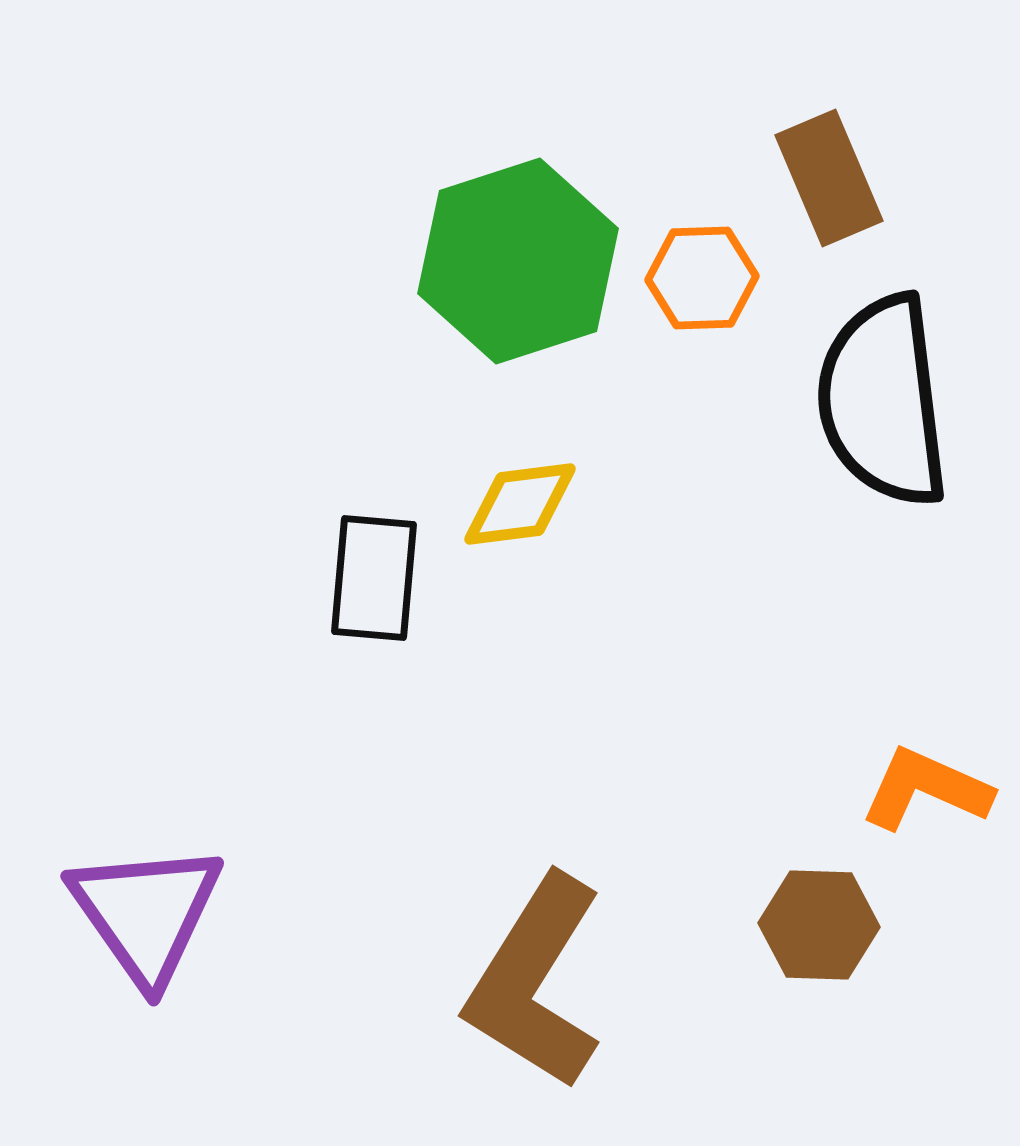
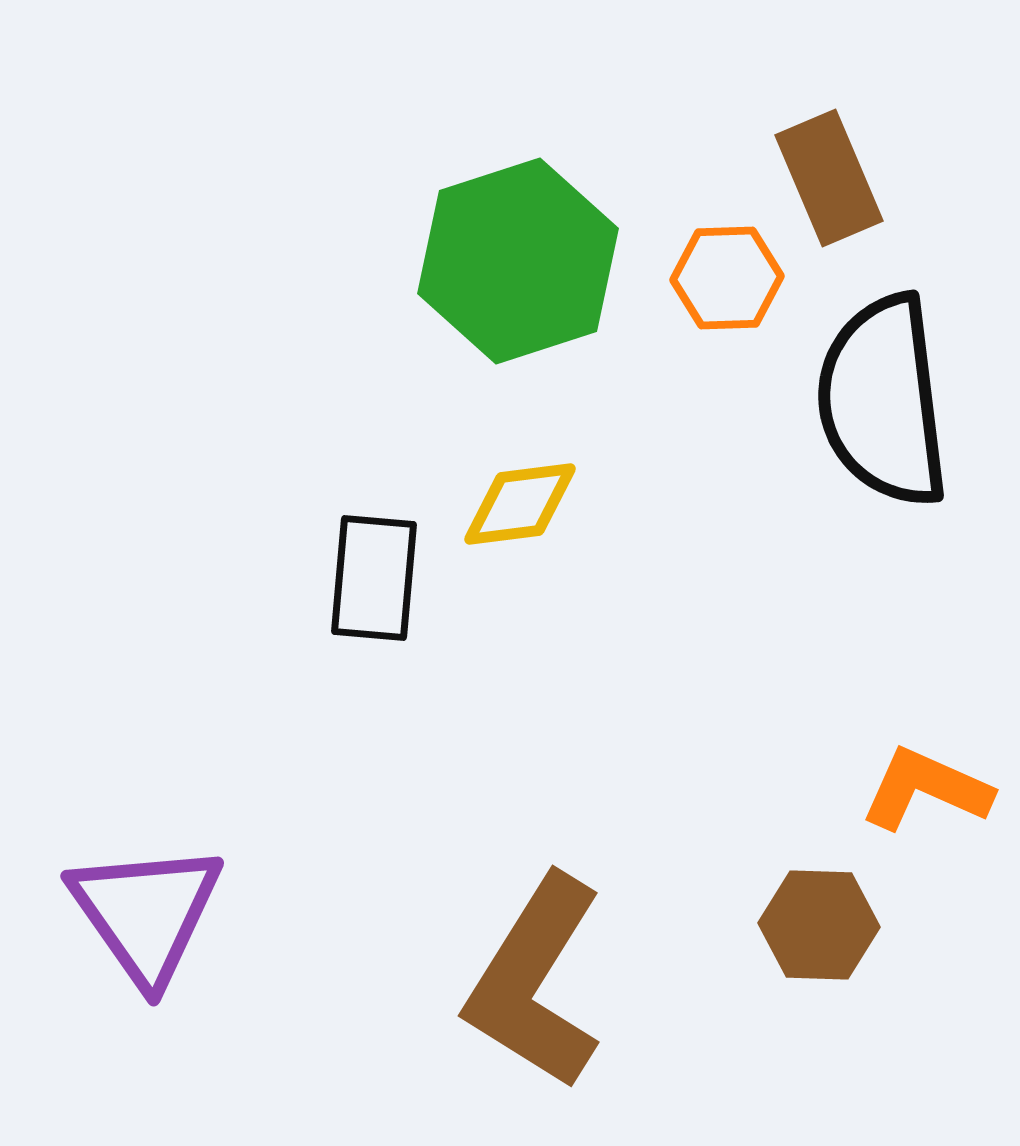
orange hexagon: moved 25 px right
